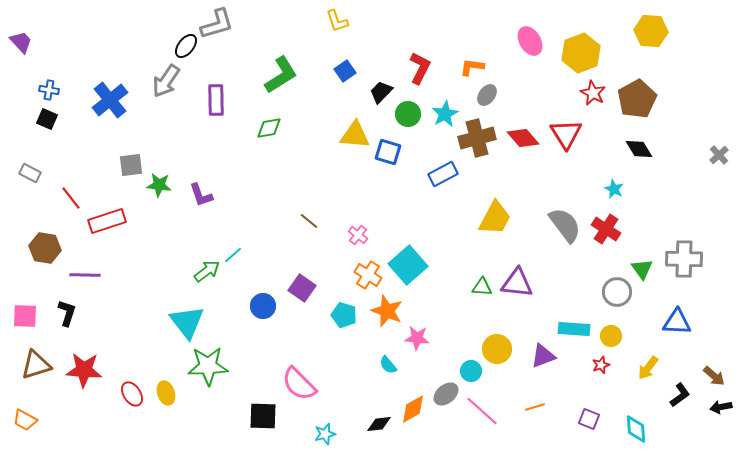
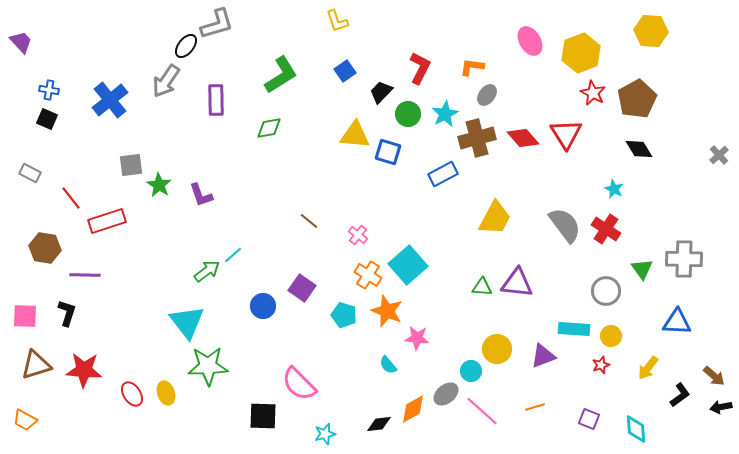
green star at (159, 185): rotated 25 degrees clockwise
gray circle at (617, 292): moved 11 px left, 1 px up
